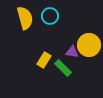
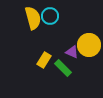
yellow semicircle: moved 8 px right
purple triangle: rotated 16 degrees clockwise
